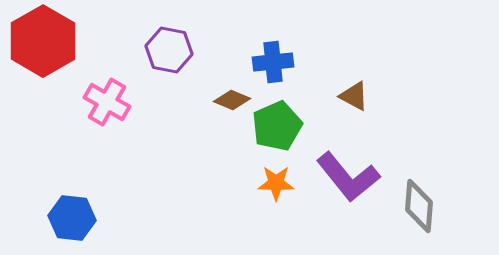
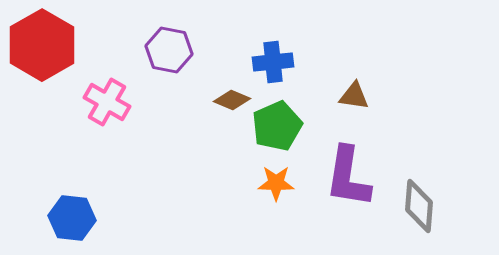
red hexagon: moved 1 px left, 4 px down
brown triangle: rotated 20 degrees counterclockwise
purple L-shape: rotated 48 degrees clockwise
